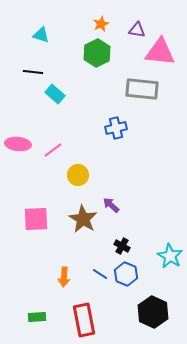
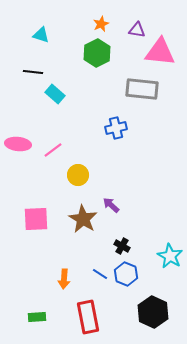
orange arrow: moved 2 px down
red rectangle: moved 4 px right, 3 px up
